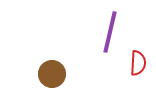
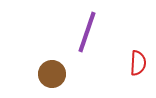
purple line: moved 23 px left; rotated 6 degrees clockwise
